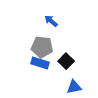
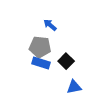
blue arrow: moved 1 px left, 4 px down
gray pentagon: moved 2 px left
blue rectangle: moved 1 px right
